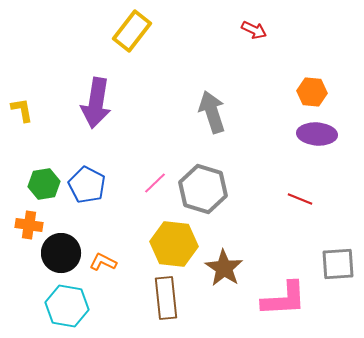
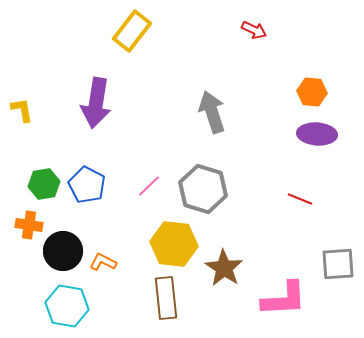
pink line: moved 6 px left, 3 px down
black circle: moved 2 px right, 2 px up
